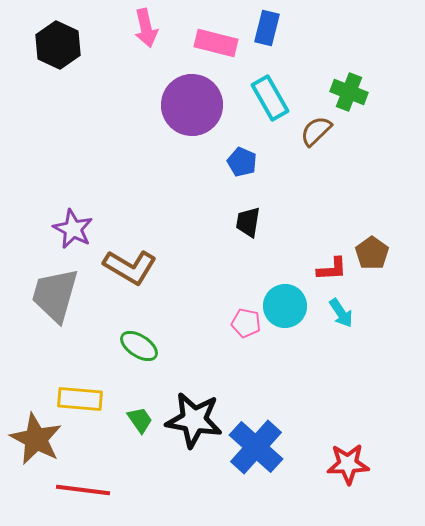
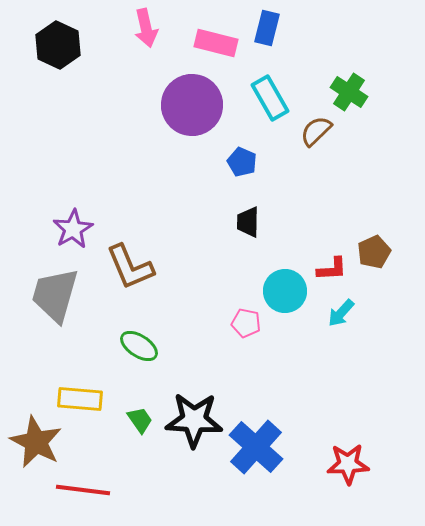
green cross: rotated 12 degrees clockwise
black trapezoid: rotated 8 degrees counterclockwise
purple star: rotated 15 degrees clockwise
brown pentagon: moved 2 px right, 1 px up; rotated 12 degrees clockwise
brown L-shape: rotated 36 degrees clockwise
cyan circle: moved 15 px up
cyan arrow: rotated 76 degrees clockwise
black star: rotated 6 degrees counterclockwise
brown star: moved 3 px down
